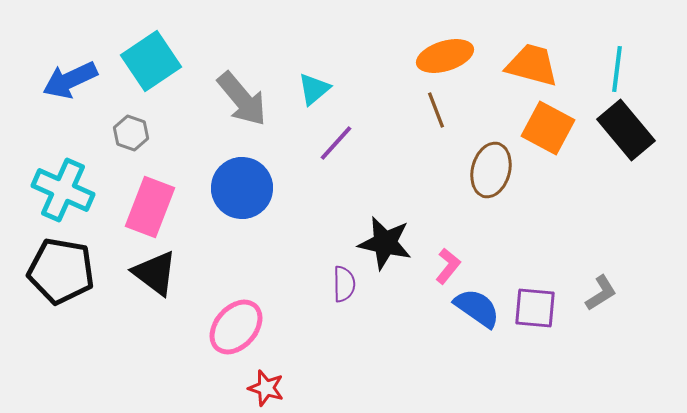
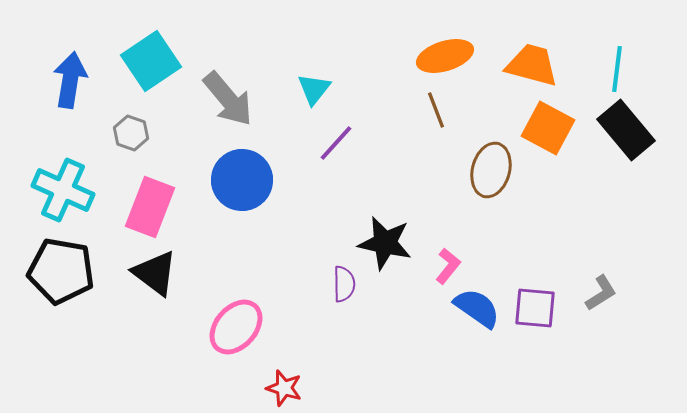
blue arrow: rotated 124 degrees clockwise
cyan triangle: rotated 12 degrees counterclockwise
gray arrow: moved 14 px left
blue circle: moved 8 px up
red star: moved 18 px right
